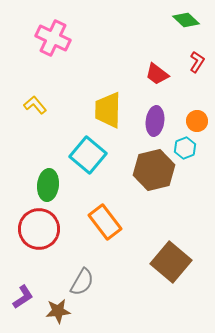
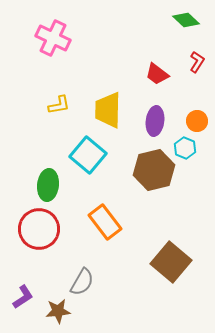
yellow L-shape: moved 24 px right; rotated 120 degrees clockwise
cyan hexagon: rotated 15 degrees counterclockwise
